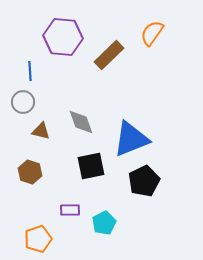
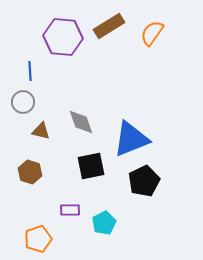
brown rectangle: moved 29 px up; rotated 12 degrees clockwise
